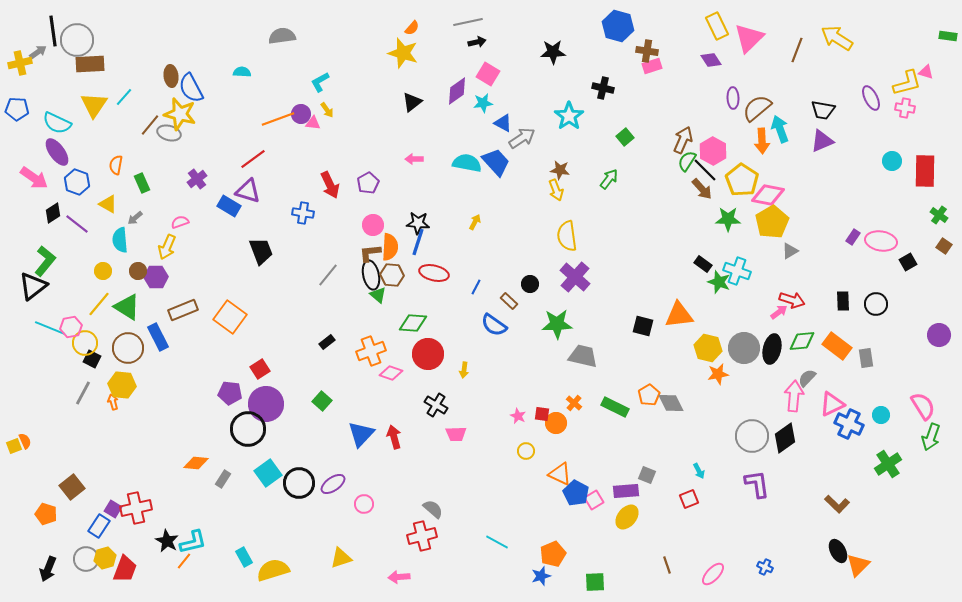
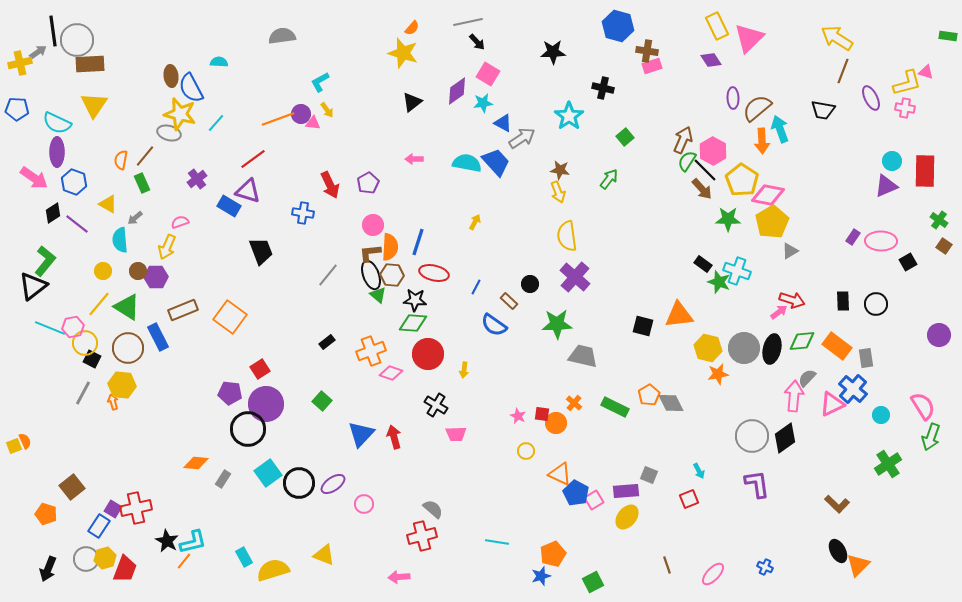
black arrow at (477, 42): rotated 60 degrees clockwise
brown line at (797, 50): moved 46 px right, 21 px down
cyan semicircle at (242, 72): moved 23 px left, 10 px up
cyan line at (124, 97): moved 92 px right, 26 px down
brown line at (150, 125): moved 5 px left, 31 px down
purple triangle at (822, 141): moved 64 px right, 45 px down
purple ellipse at (57, 152): rotated 36 degrees clockwise
orange semicircle at (116, 165): moved 5 px right, 5 px up
blue hexagon at (77, 182): moved 3 px left
yellow arrow at (556, 190): moved 2 px right, 2 px down
green cross at (939, 215): moved 5 px down
black star at (418, 223): moved 3 px left, 77 px down
pink ellipse at (881, 241): rotated 8 degrees counterclockwise
black ellipse at (371, 275): rotated 8 degrees counterclockwise
pink hexagon at (71, 327): moved 2 px right
blue cross at (849, 424): moved 4 px right, 35 px up; rotated 16 degrees clockwise
gray square at (647, 475): moved 2 px right
cyan line at (497, 542): rotated 20 degrees counterclockwise
yellow triangle at (341, 558): moved 17 px left, 3 px up; rotated 40 degrees clockwise
green square at (595, 582): moved 2 px left; rotated 25 degrees counterclockwise
